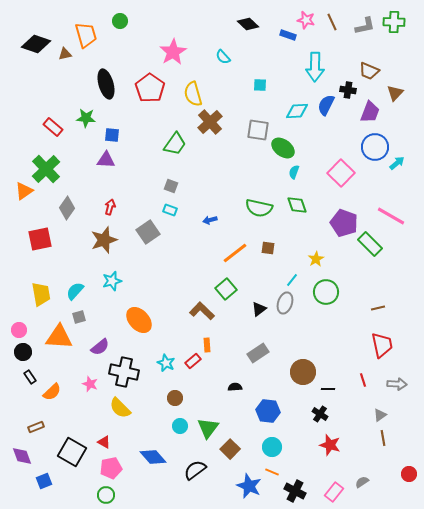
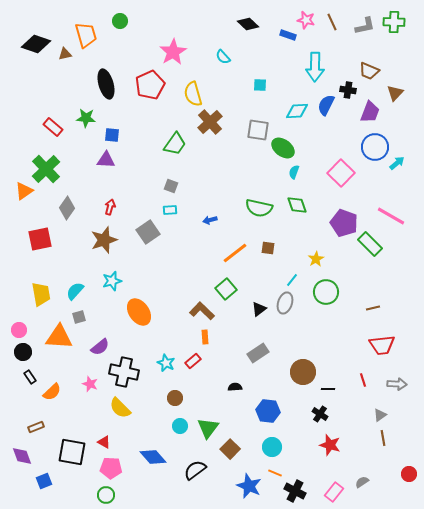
red pentagon at (150, 88): moved 3 px up; rotated 12 degrees clockwise
cyan rectangle at (170, 210): rotated 24 degrees counterclockwise
brown line at (378, 308): moved 5 px left
orange ellipse at (139, 320): moved 8 px up; rotated 8 degrees clockwise
orange rectangle at (207, 345): moved 2 px left, 8 px up
red trapezoid at (382, 345): rotated 96 degrees clockwise
black square at (72, 452): rotated 20 degrees counterclockwise
pink pentagon at (111, 468): rotated 15 degrees clockwise
orange line at (272, 472): moved 3 px right, 1 px down
